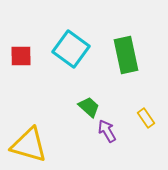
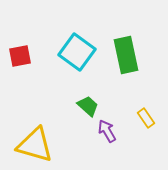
cyan square: moved 6 px right, 3 px down
red square: moved 1 px left; rotated 10 degrees counterclockwise
green trapezoid: moved 1 px left, 1 px up
yellow triangle: moved 6 px right
